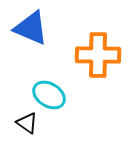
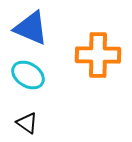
cyan ellipse: moved 21 px left, 20 px up
